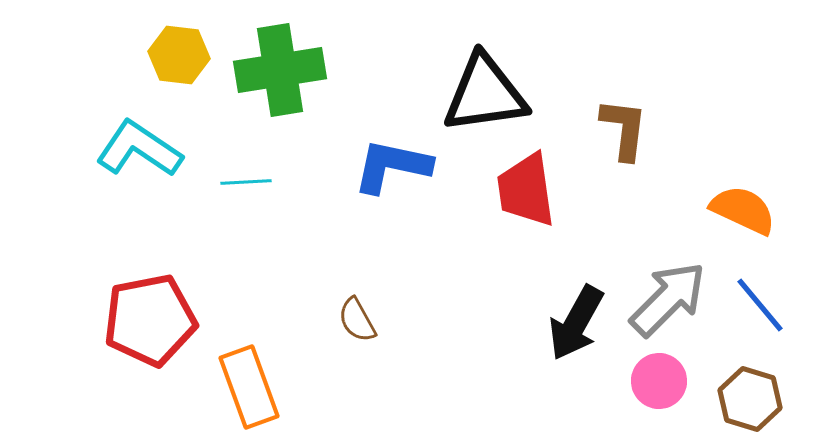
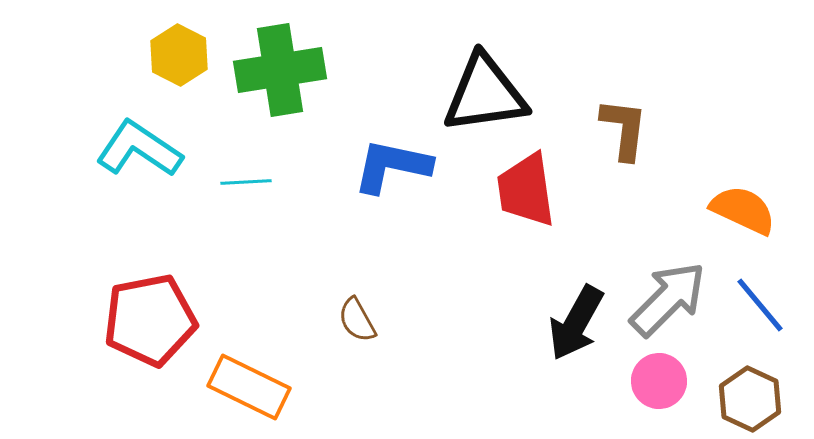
yellow hexagon: rotated 20 degrees clockwise
orange rectangle: rotated 44 degrees counterclockwise
brown hexagon: rotated 8 degrees clockwise
